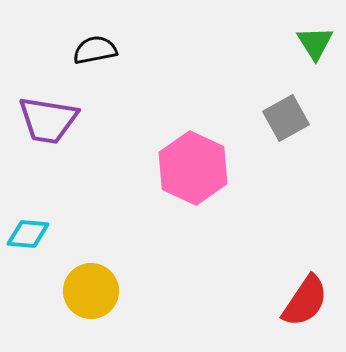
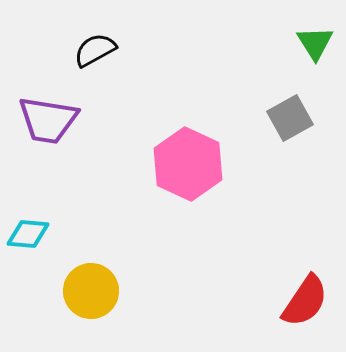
black semicircle: rotated 18 degrees counterclockwise
gray square: moved 4 px right
pink hexagon: moved 5 px left, 4 px up
